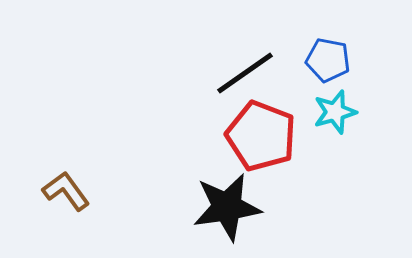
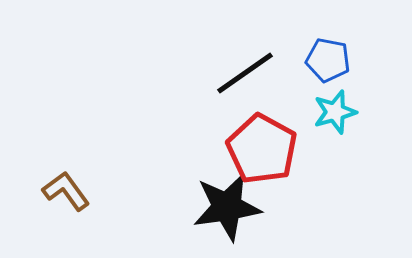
red pentagon: moved 1 px right, 13 px down; rotated 8 degrees clockwise
